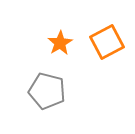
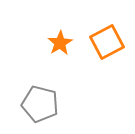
gray pentagon: moved 7 px left, 13 px down
